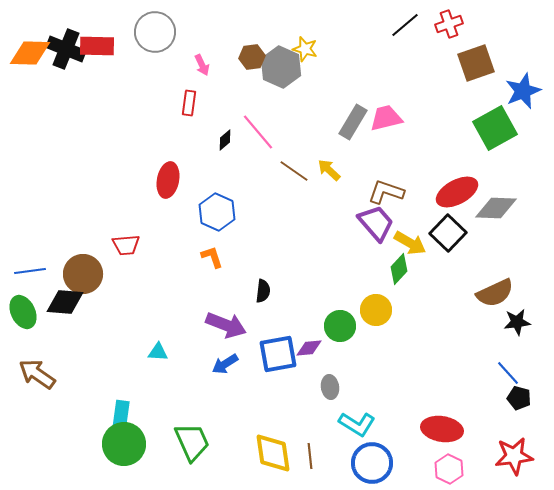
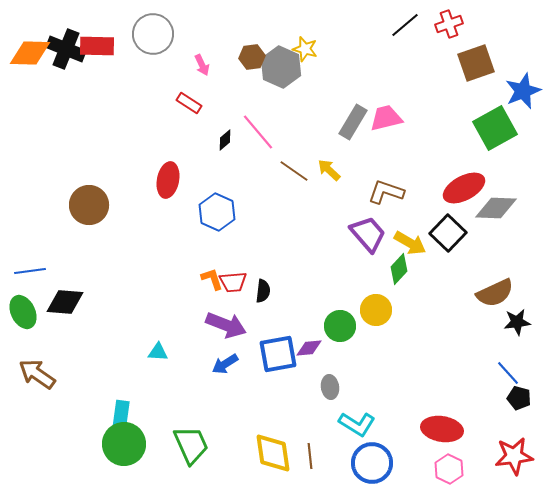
gray circle at (155, 32): moved 2 px left, 2 px down
red rectangle at (189, 103): rotated 65 degrees counterclockwise
red ellipse at (457, 192): moved 7 px right, 4 px up
purple trapezoid at (376, 223): moved 8 px left, 11 px down
red trapezoid at (126, 245): moved 107 px right, 37 px down
orange L-shape at (212, 257): moved 22 px down
brown circle at (83, 274): moved 6 px right, 69 px up
green trapezoid at (192, 442): moved 1 px left, 3 px down
